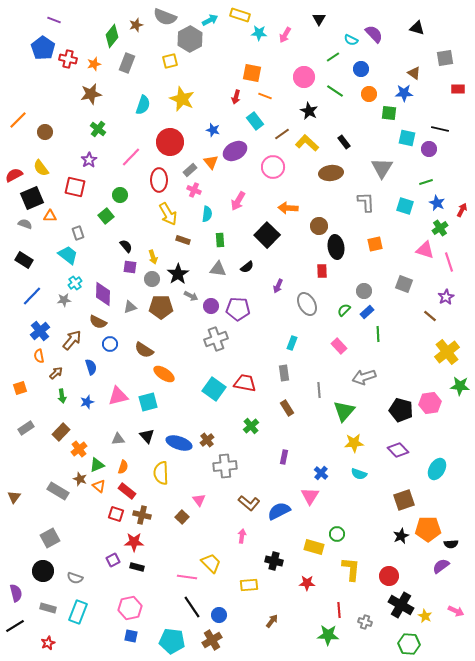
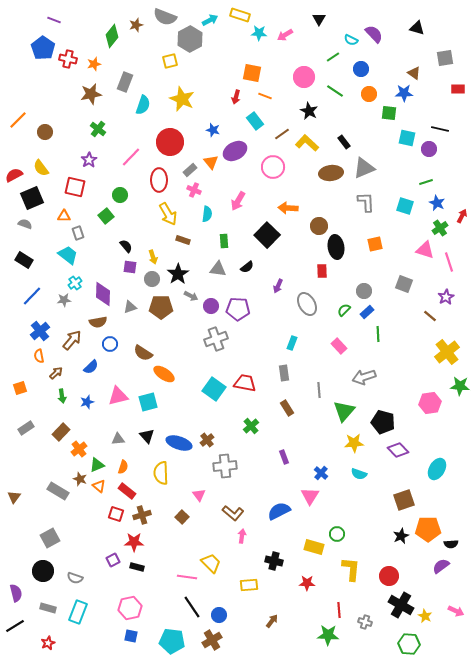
pink arrow at (285, 35): rotated 28 degrees clockwise
gray rectangle at (127, 63): moved 2 px left, 19 px down
gray triangle at (382, 168): moved 18 px left; rotated 35 degrees clockwise
red arrow at (462, 210): moved 6 px down
orange triangle at (50, 216): moved 14 px right
green rectangle at (220, 240): moved 4 px right, 1 px down
brown semicircle at (98, 322): rotated 36 degrees counterclockwise
brown semicircle at (144, 350): moved 1 px left, 3 px down
blue semicircle at (91, 367): rotated 63 degrees clockwise
black pentagon at (401, 410): moved 18 px left, 12 px down
purple rectangle at (284, 457): rotated 32 degrees counterclockwise
pink triangle at (199, 500): moved 5 px up
brown L-shape at (249, 503): moved 16 px left, 10 px down
brown cross at (142, 515): rotated 30 degrees counterclockwise
